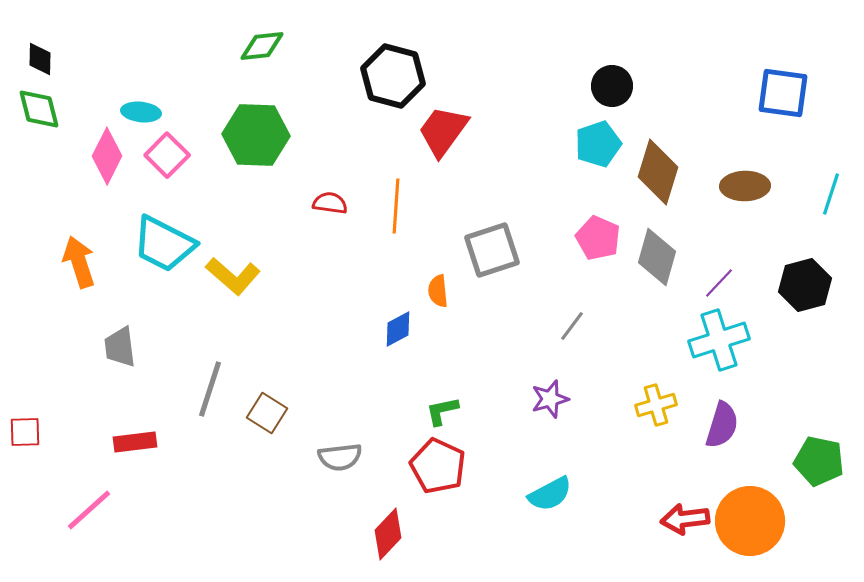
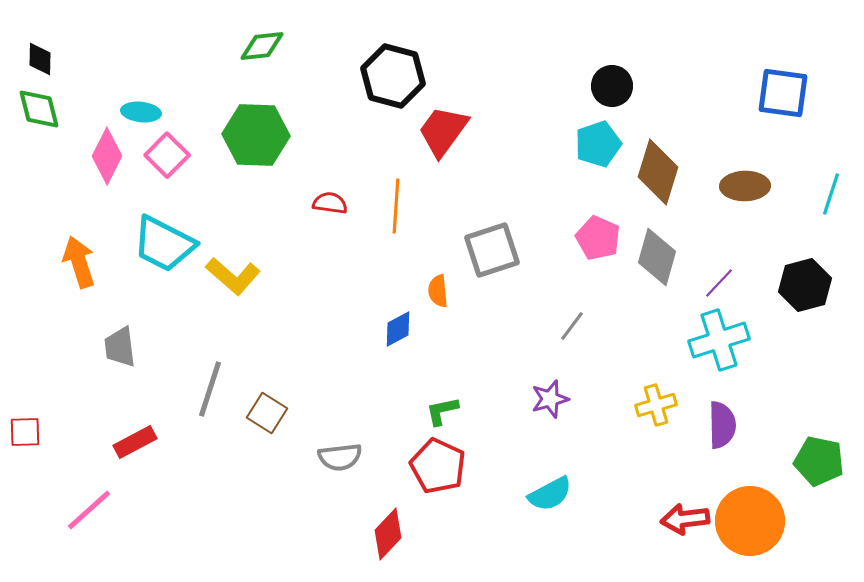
purple semicircle at (722, 425): rotated 18 degrees counterclockwise
red rectangle at (135, 442): rotated 21 degrees counterclockwise
